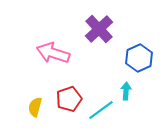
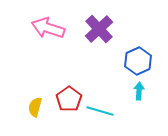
pink arrow: moved 5 px left, 25 px up
blue hexagon: moved 1 px left, 3 px down
cyan arrow: moved 13 px right
red pentagon: rotated 15 degrees counterclockwise
cyan line: moved 1 px left, 1 px down; rotated 52 degrees clockwise
